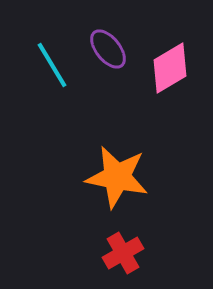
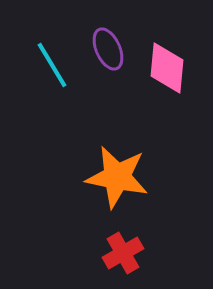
purple ellipse: rotated 15 degrees clockwise
pink diamond: moved 3 px left; rotated 54 degrees counterclockwise
